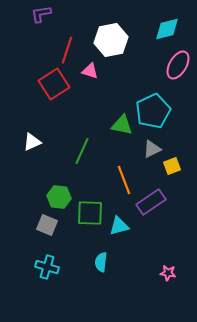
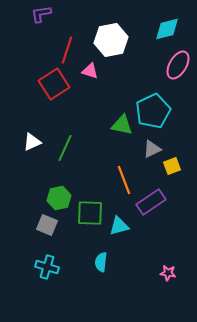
green line: moved 17 px left, 3 px up
green hexagon: moved 1 px down; rotated 20 degrees counterclockwise
